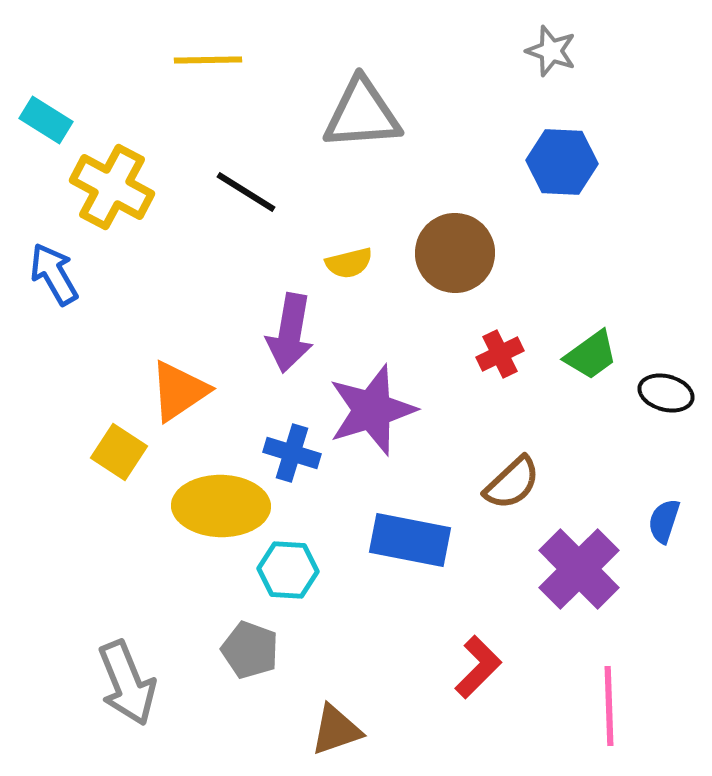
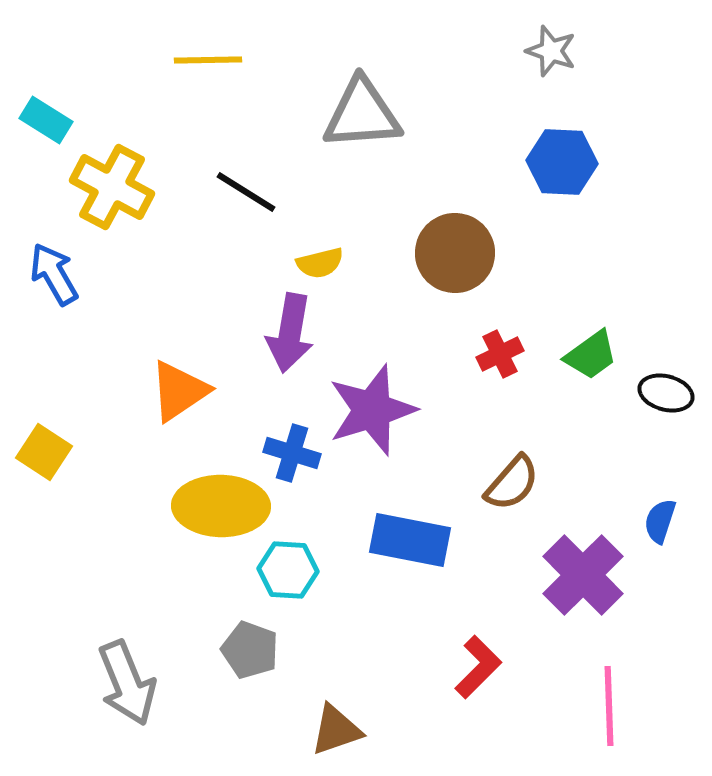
yellow semicircle: moved 29 px left
yellow square: moved 75 px left
brown semicircle: rotated 6 degrees counterclockwise
blue semicircle: moved 4 px left
purple cross: moved 4 px right, 6 px down
